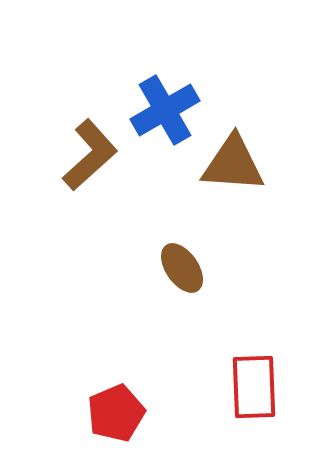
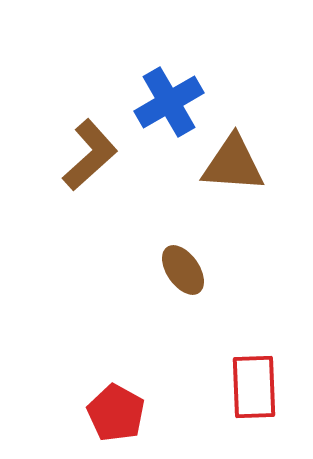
blue cross: moved 4 px right, 8 px up
brown ellipse: moved 1 px right, 2 px down
red pentagon: rotated 20 degrees counterclockwise
